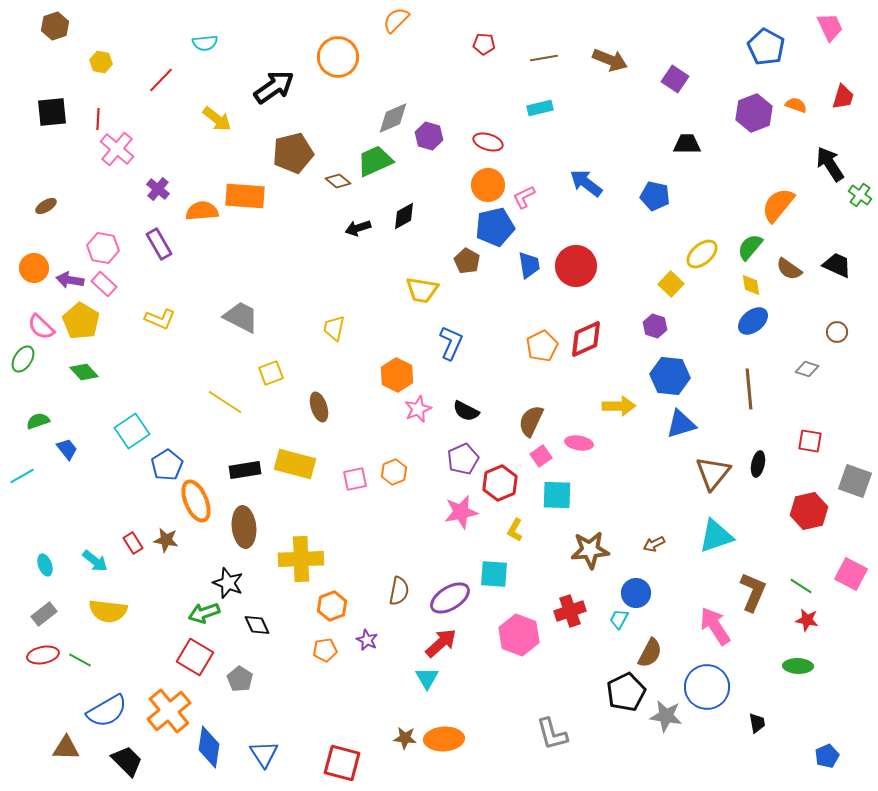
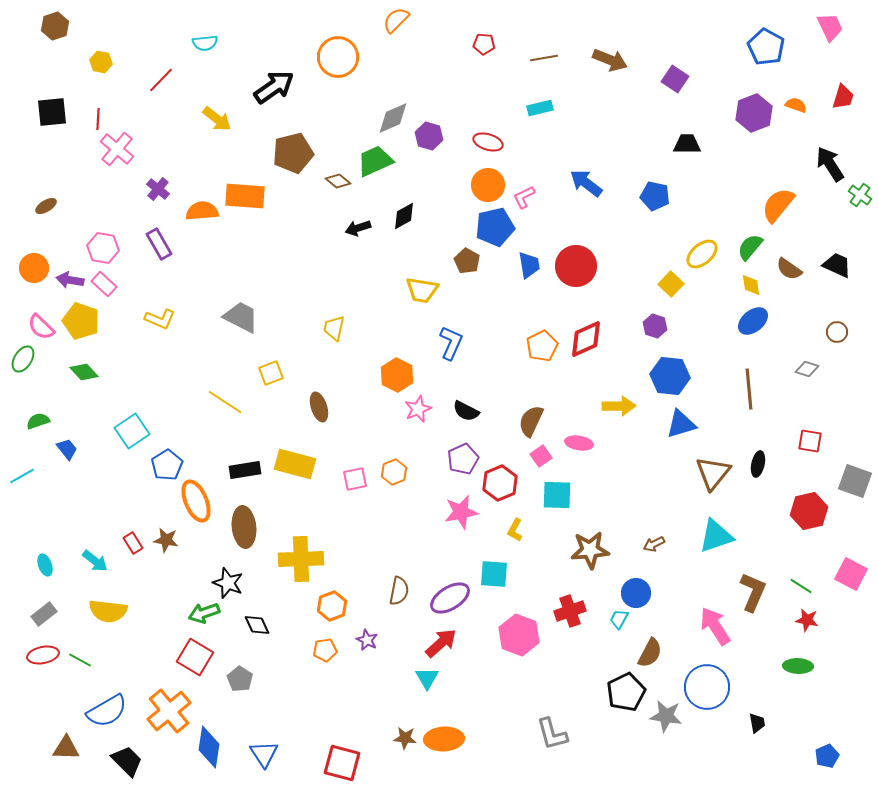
yellow pentagon at (81, 321): rotated 12 degrees counterclockwise
